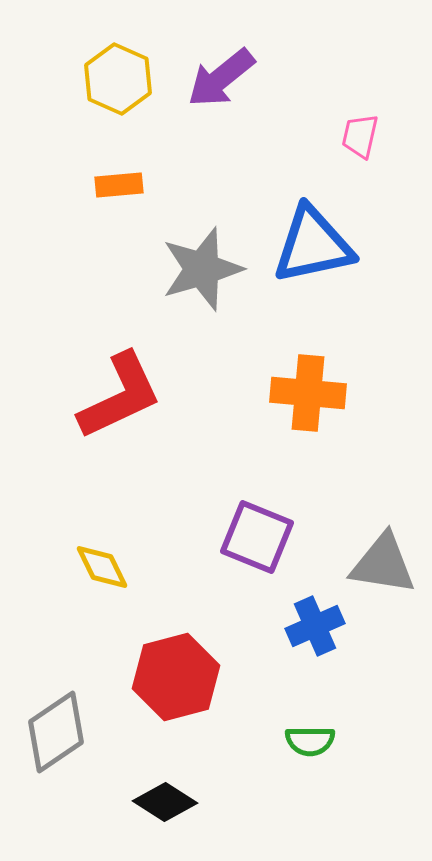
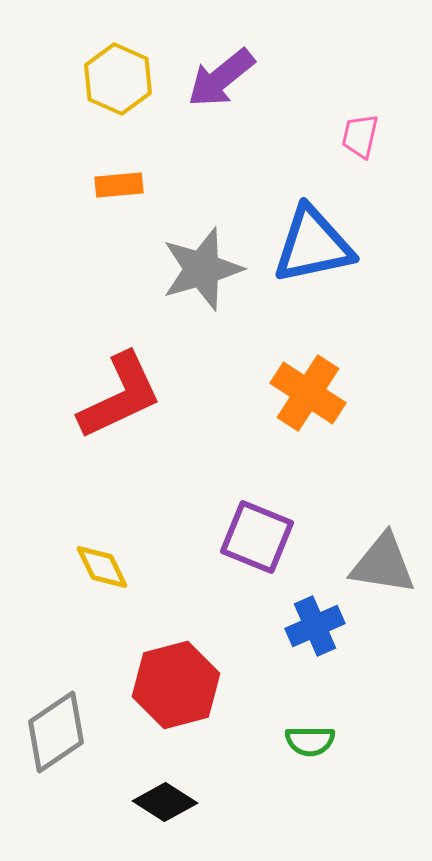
orange cross: rotated 28 degrees clockwise
red hexagon: moved 8 px down
